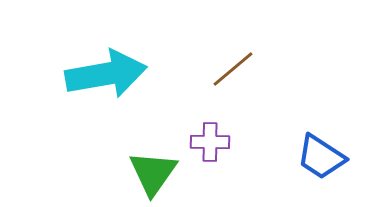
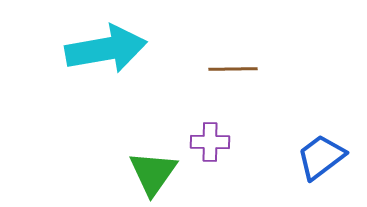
brown line: rotated 39 degrees clockwise
cyan arrow: moved 25 px up
blue trapezoid: rotated 110 degrees clockwise
